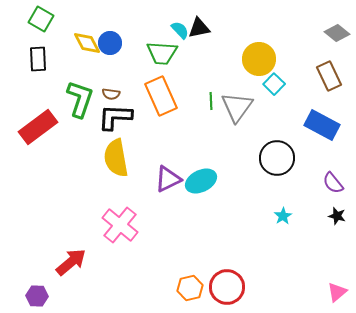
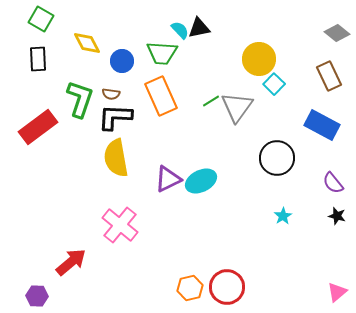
blue circle: moved 12 px right, 18 px down
green line: rotated 60 degrees clockwise
